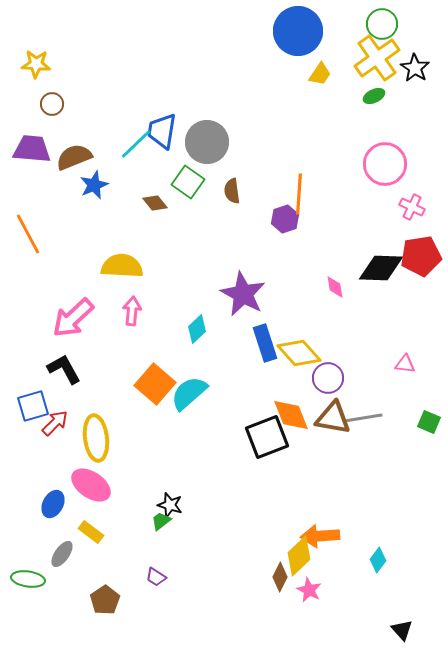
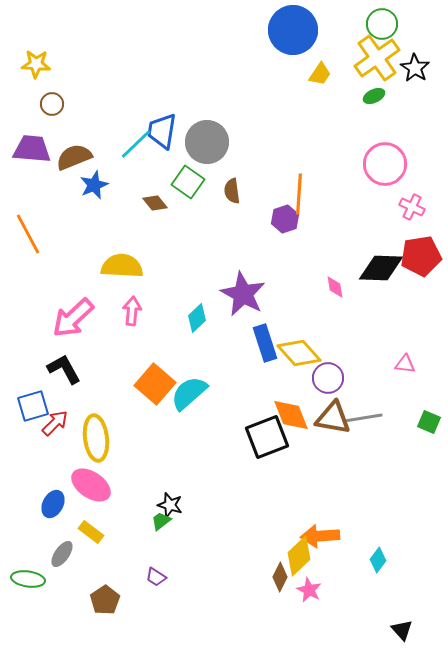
blue circle at (298, 31): moved 5 px left, 1 px up
cyan diamond at (197, 329): moved 11 px up
